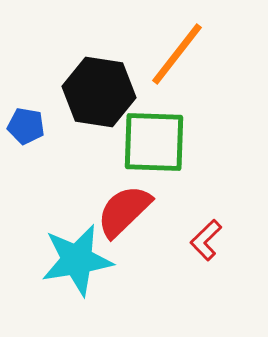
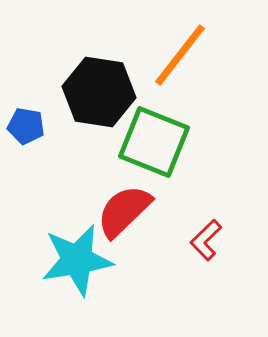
orange line: moved 3 px right, 1 px down
green square: rotated 20 degrees clockwise
